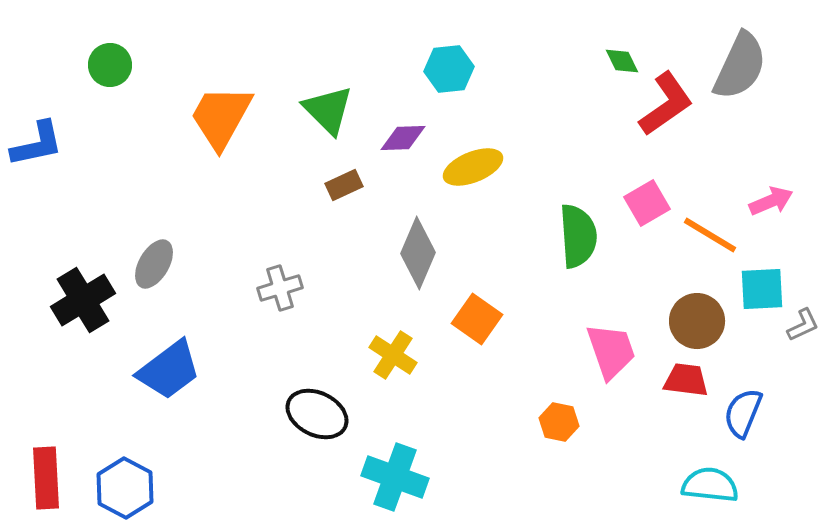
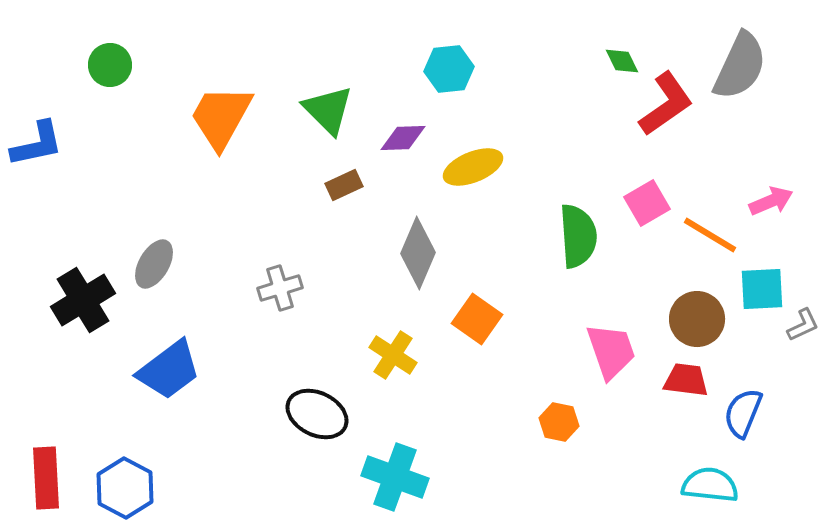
brown circle: moved 2 px up
